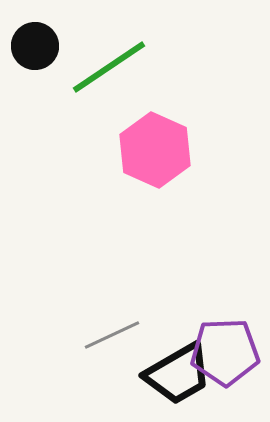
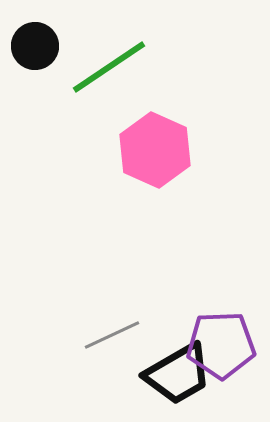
purple pentagon: moved 4 px left, 7 px up
